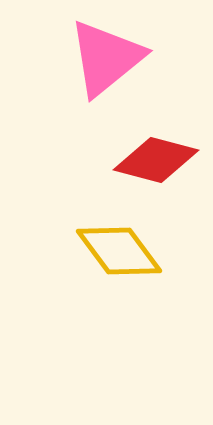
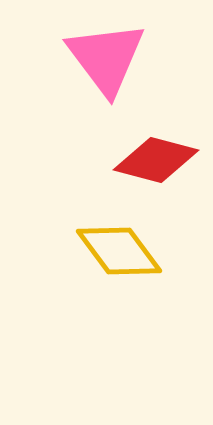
pink triangle: rotated 28 degrees counterclockwise
